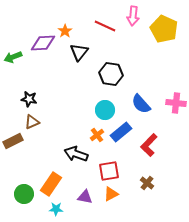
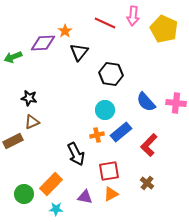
red line: moved 3 px up
black star: moved 1 px up
blue semicircle: moved 5 px right, 2 px up
orange cross: rotated 24 degrees clockwise
black arrow: rotated 135 degrees counterclockwise
orange rectangle: rotated 10 degrees clockwise
